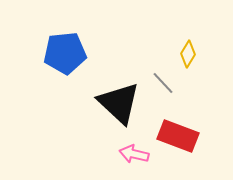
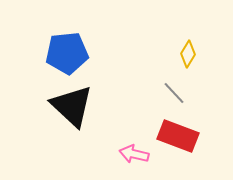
blue pentagon: moved 2 px right
gray line: moved 11 px right, 10 px down
black triangle: moved 47 px left, 3 px down
